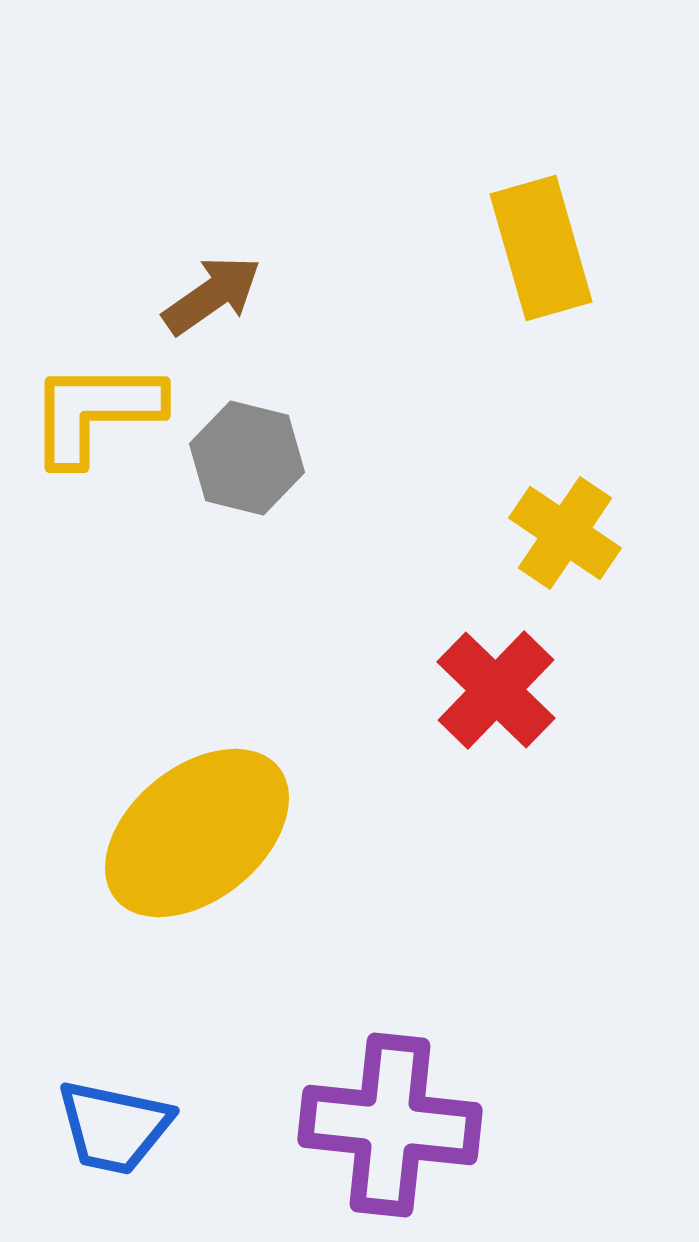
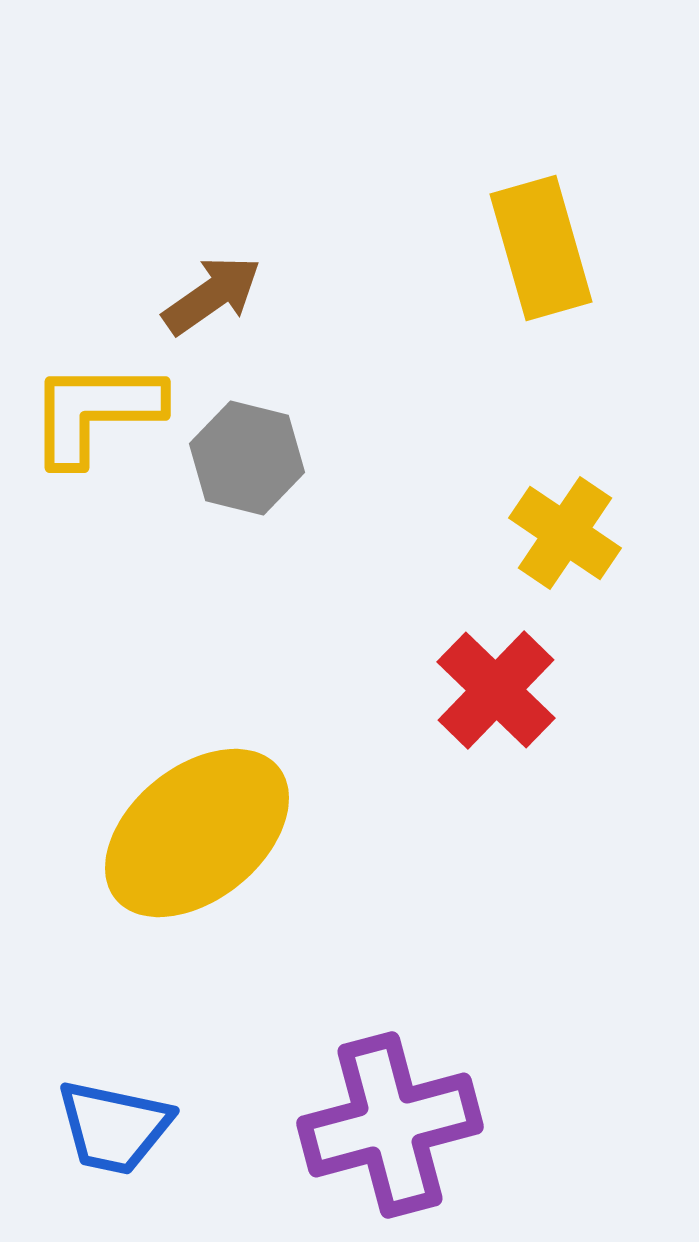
purple cross: rotated 21 degrees counterclockwise
